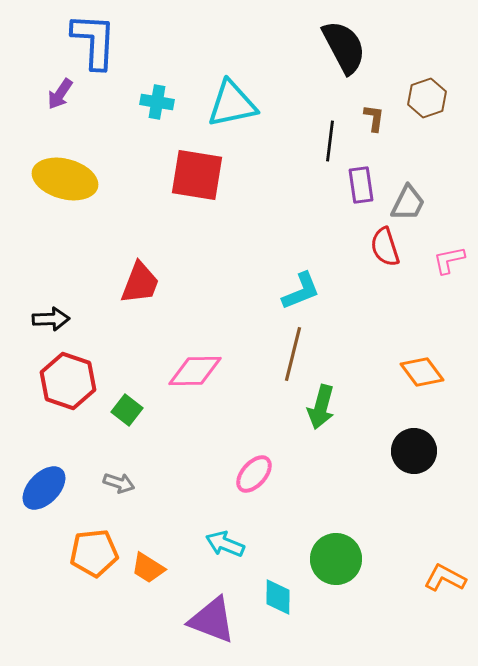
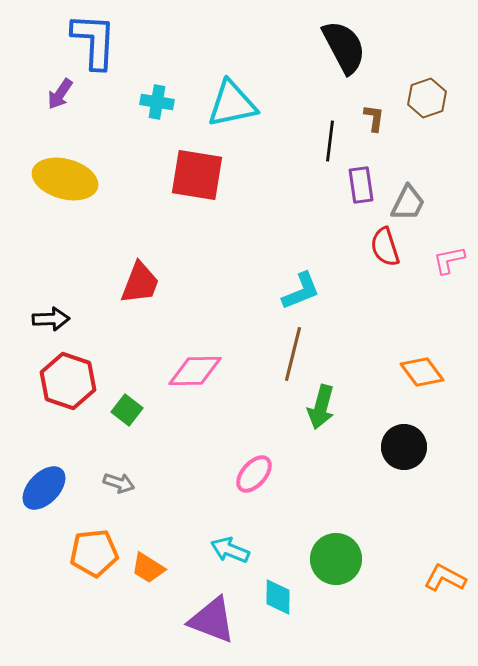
black circle: moved 10 px left, 4 px up
cyan arrow: moved 5 px right, 6 px down
